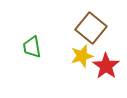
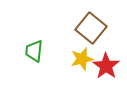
green trapezoid: moved 2 px right, 4 px down; rotated 15 degrees clockwise
yellow star: moved 3 px down
